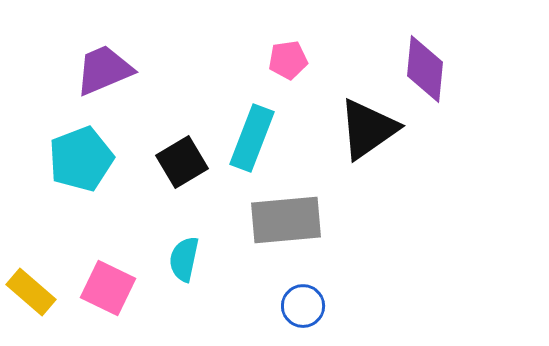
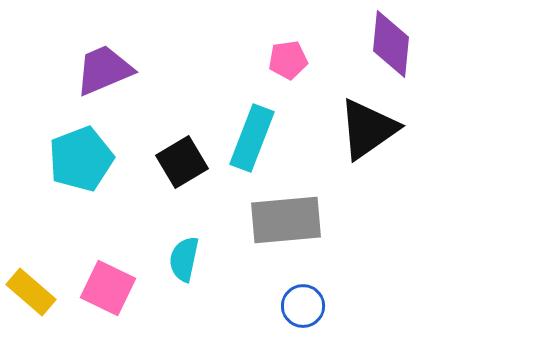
purple diamond: moved 34 px left, 25 px up
